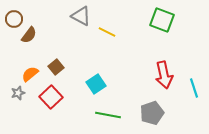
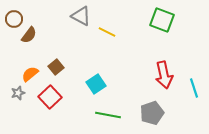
red square: moved 1 px left
